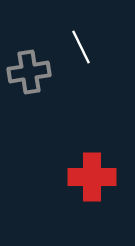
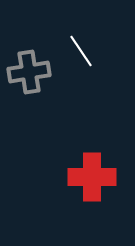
white line: moved 4 px down; rotated 8 degrees counterclockwise
